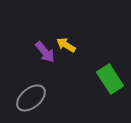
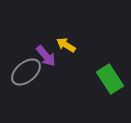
purple arrow: moved 1 px right, 4 px down
gray ellipse: moved 5 px left, 26 px up
